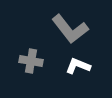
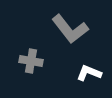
white L-shape: moved 11 px right, 7 px down
